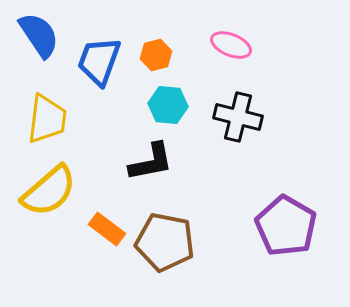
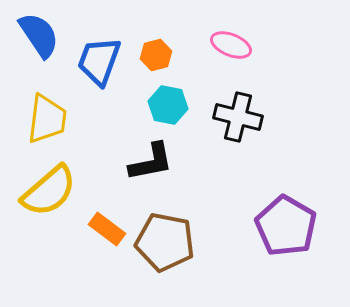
cyan hexagon: rotated 6 degrees clockwise
